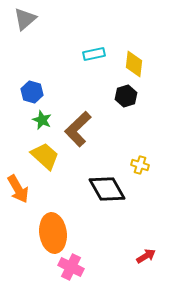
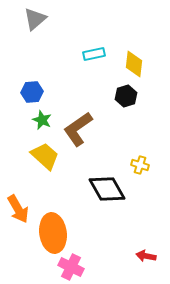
gray triangle: moved 10 px right
blue hexagon: rotated 20 degrees counterclockwise
brown L-shape: rotated 9 degrees clockwise
orange arrow: moved 20 px down
red arrow: rotated 138 degrees counterclockwise
